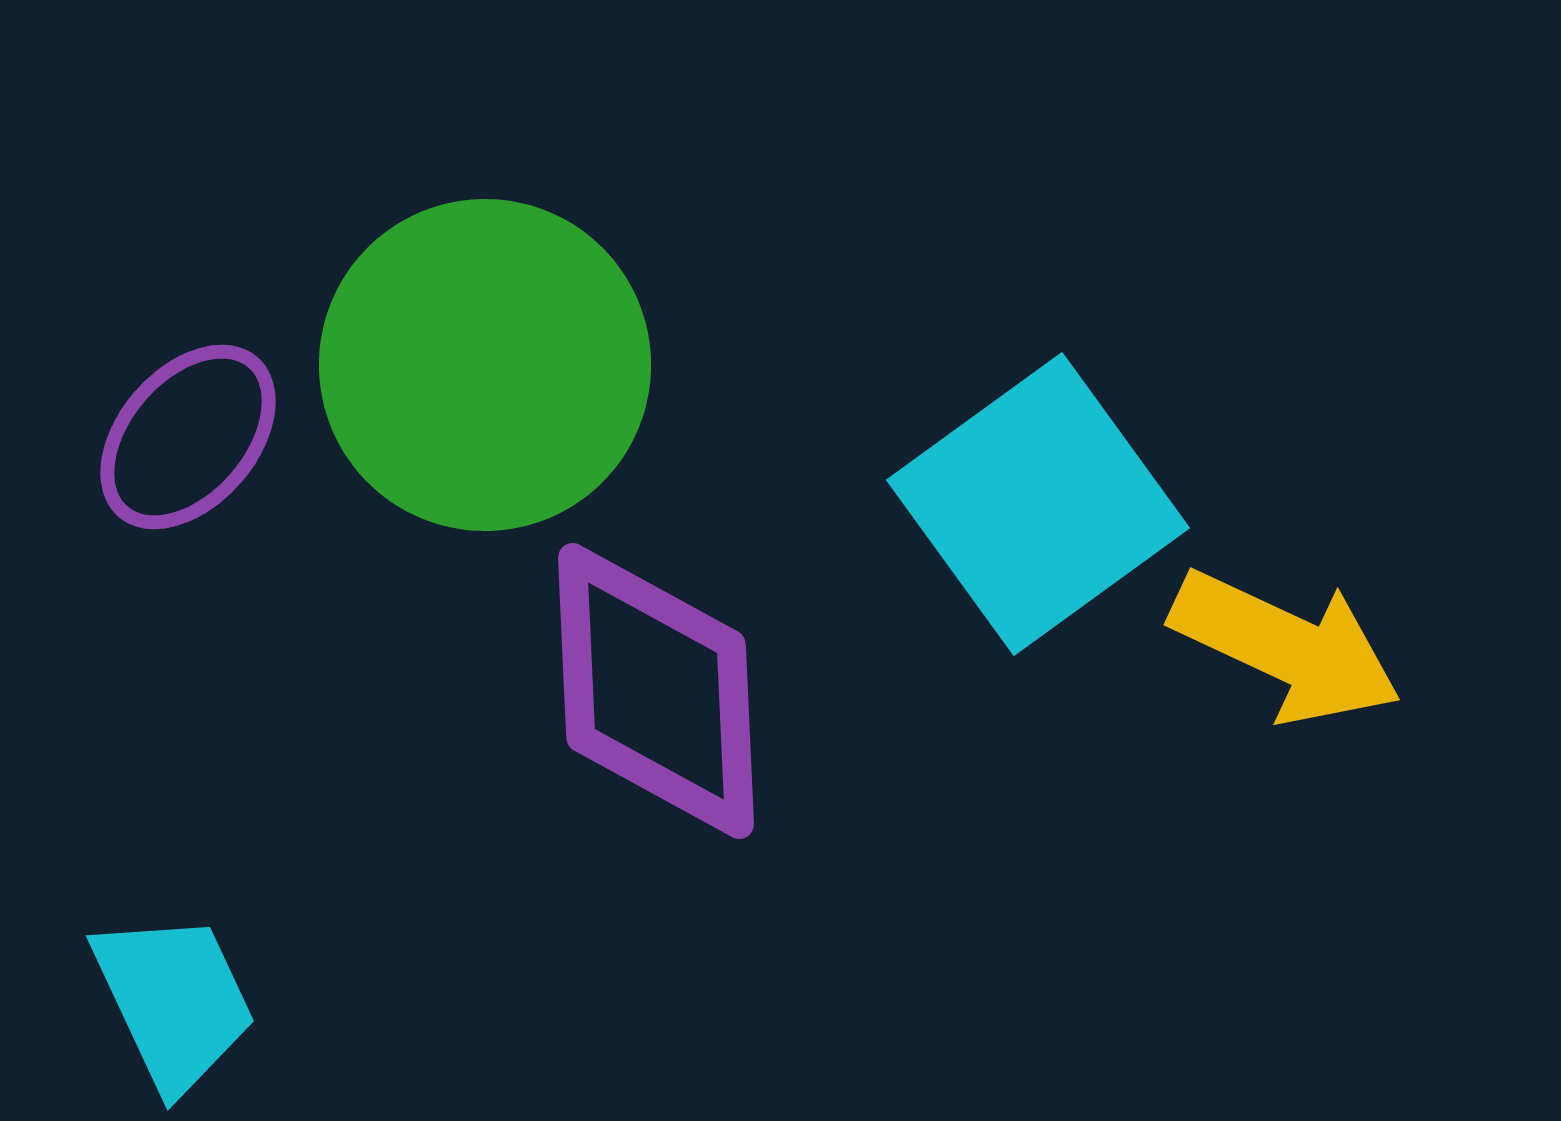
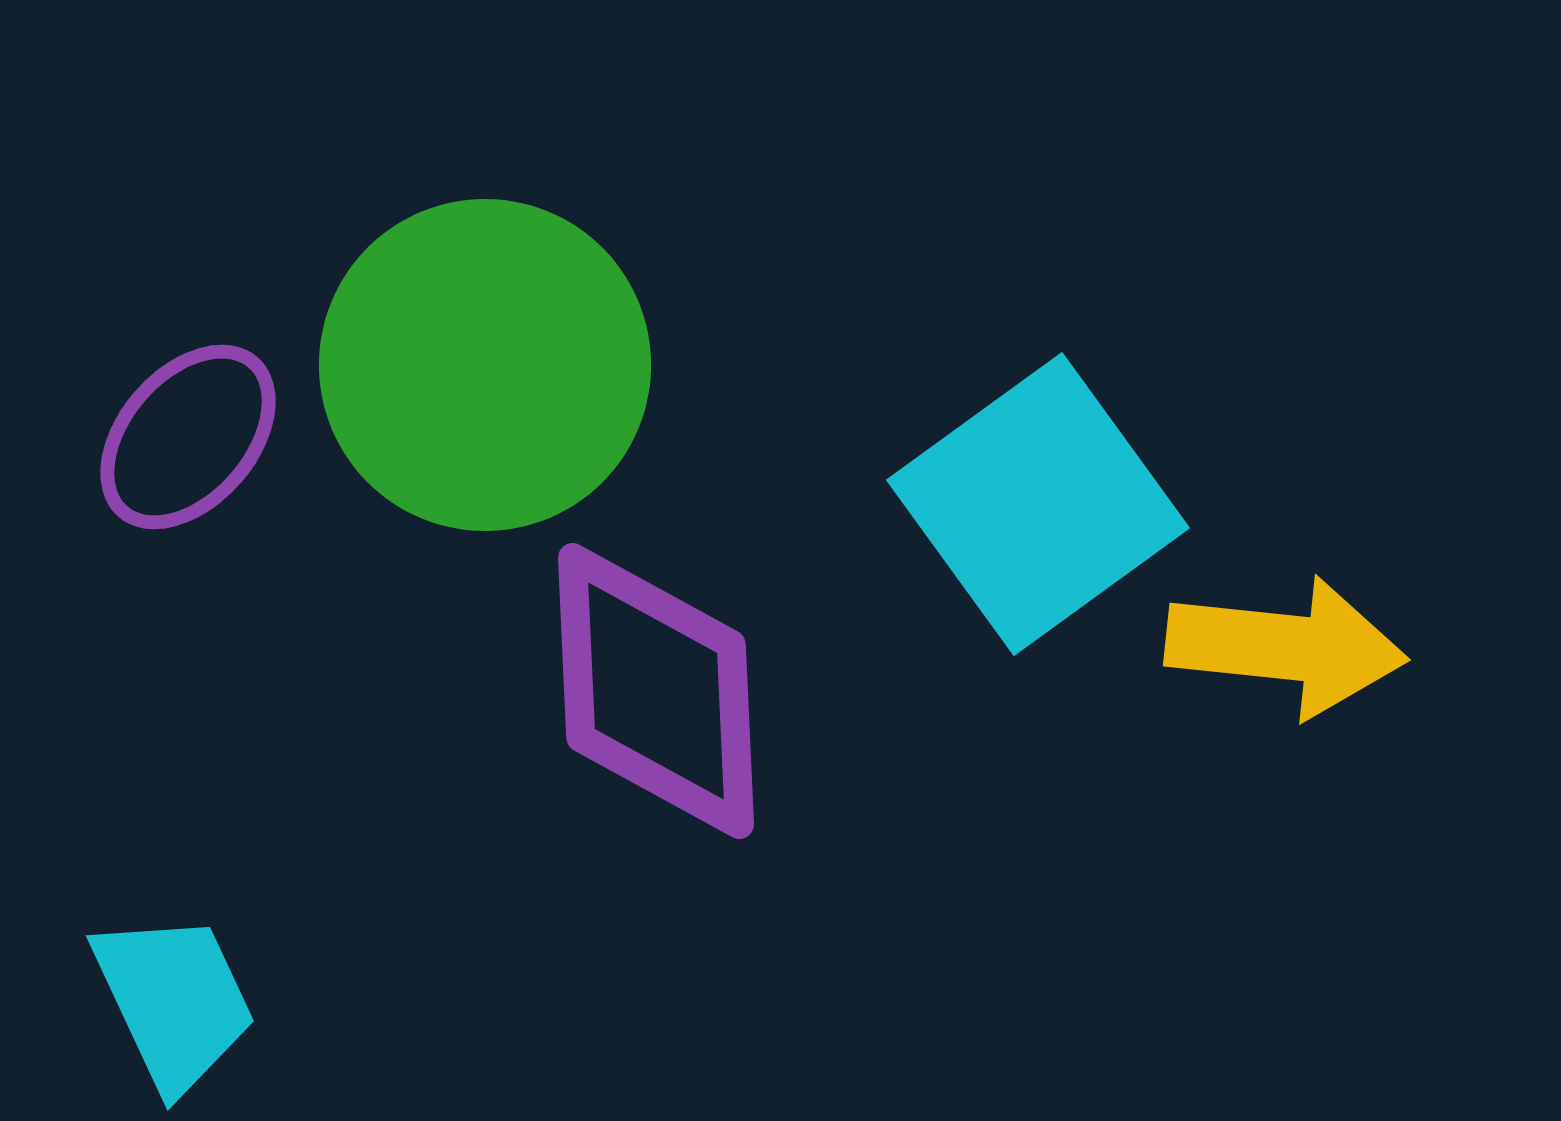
yellow arrow: rotated 19 degrees counterclockwise
